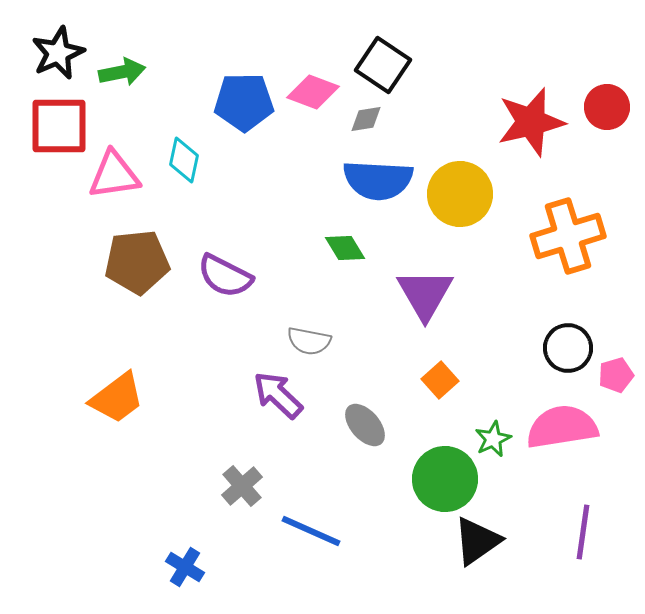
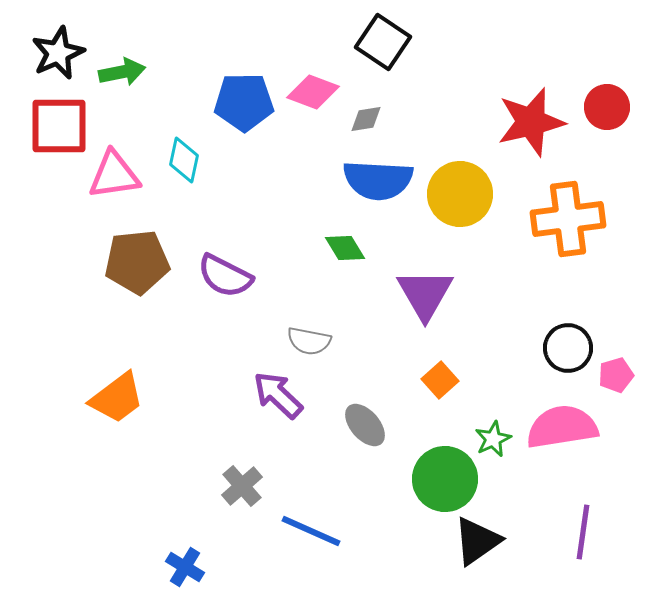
black square: moved 23 px up
orange cross: moved 17 px up; rotated 10 degrees clockwise
